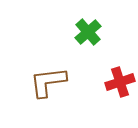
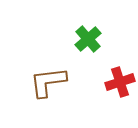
green cross: moved 7 px down
